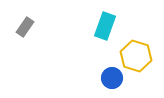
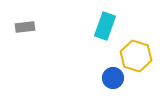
gray rectangle: rotated 48 degrees clockwise
blue circle: moved 1 px right
